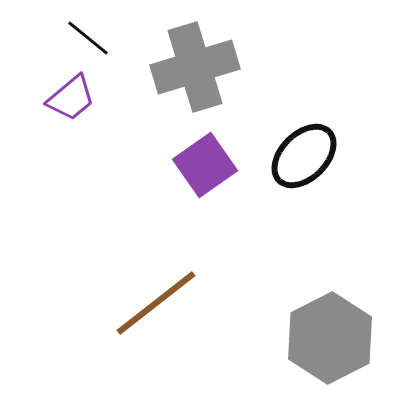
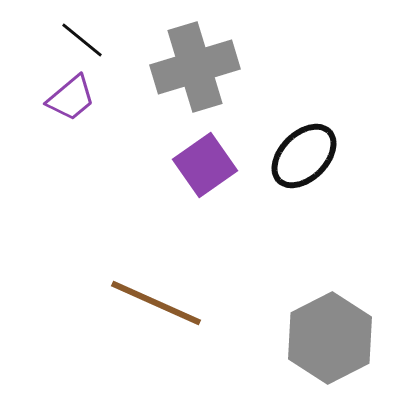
black line: moved 6 px left, 2 px down
brown line: rotated 62 degrees clockwise
